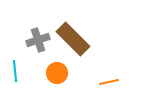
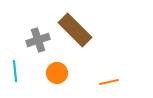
brown rectangle: moved 2 px right, 9 px up
